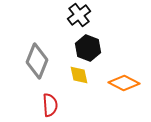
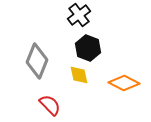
red semicircle: rotated 40 degrees counterclockwise
